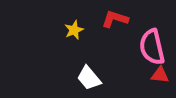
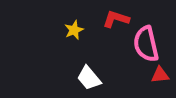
red L-shape: moved 1 px right
pink semicircle: moved 6 px left, 3 px up
red triangle: rotated 12 degrees counterclockwise
